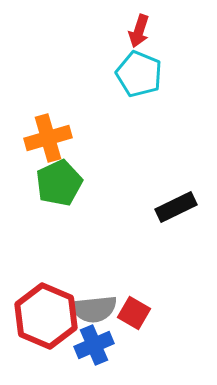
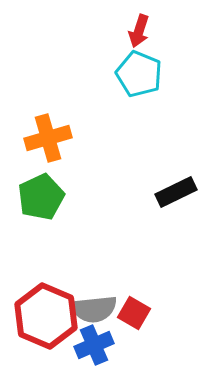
green pentagon: moved 18 px left, 14 px down
black rectangle: moved 15 px up
